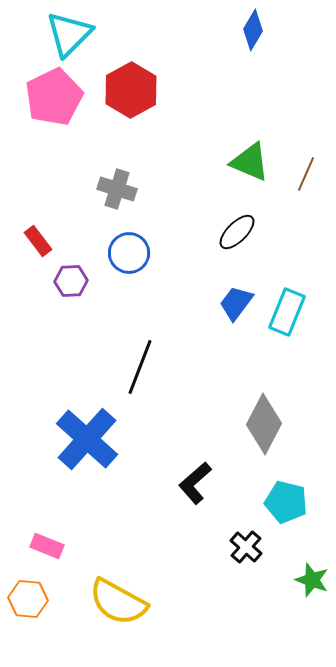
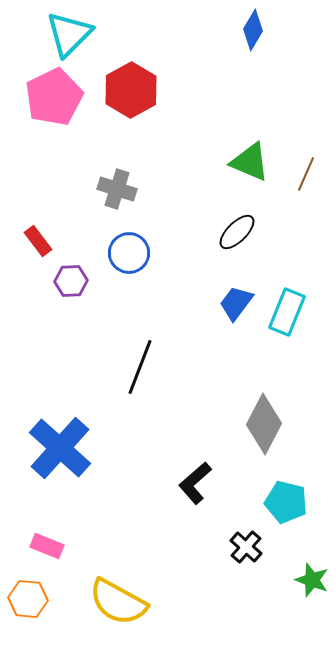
blue cross: moved 27 px left, 9 px down
